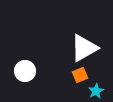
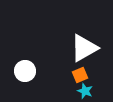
cyan star: moved 11 px left; rotated 21 degrees counterclockwise
